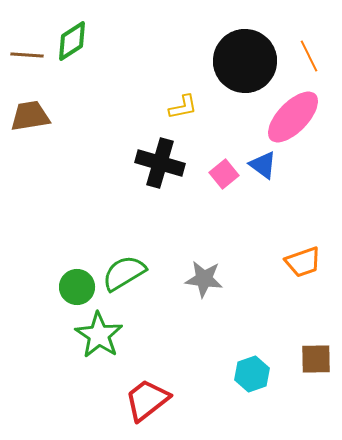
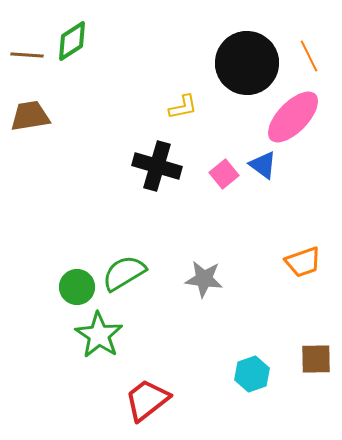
black circle: moved 2 px right, 2 px down
black cross: moved 3 px left, 3 px down
